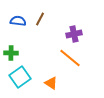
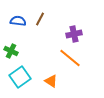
green cross: moved 2 px up; rotated 24 degrees clockwise
orange triangle: moved 2 px up
